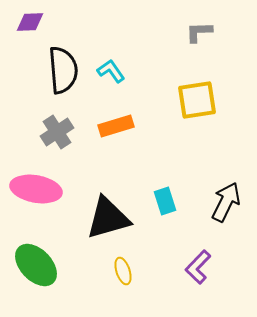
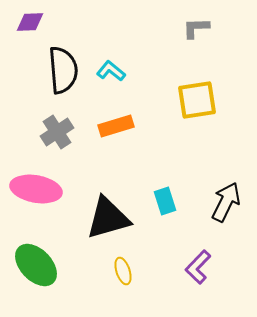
gray L-shape: moved 3 px left, 4 px up
cyan L-shape: rotated 16 degrees counterclockwise
